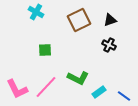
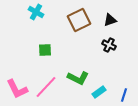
blue line: moved 1 px up; rotated 72 degrees clockwise
